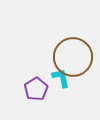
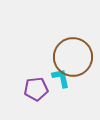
purple pentagon: rotated 25 degrees clockwise
